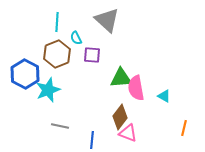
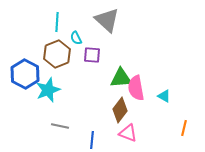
brown diamond: moved 7 px up
